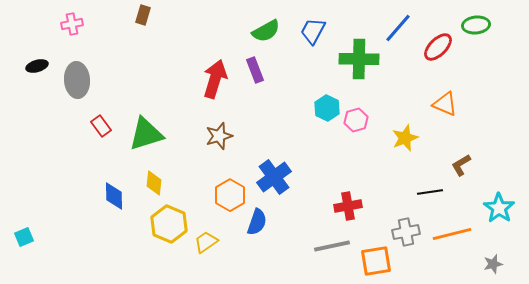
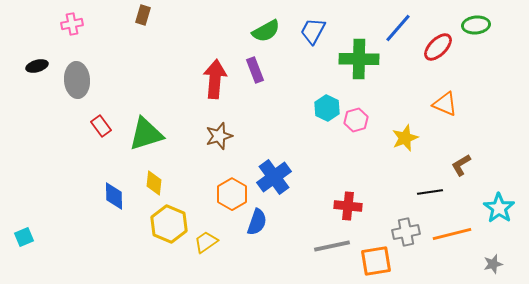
red arrow: rotated 12 degrees counterclockwise
orange hexagon: moved 2 px right, 1 px up
red cross: rotated 16 degrees clockwise
